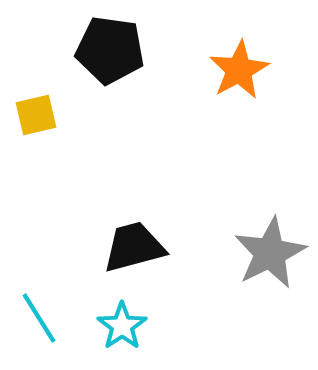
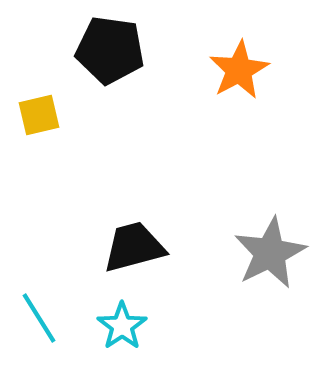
yellow square: moved 3 px right
